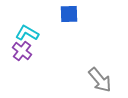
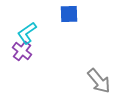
cyan L-shape: rotated 65 degrees counterclockwise
gray arrow: moved 1 px left, 1 px down
